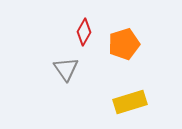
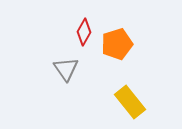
orange pentagon: moved 7 px left
yellow rectangle: rotated 68 degrees clockwise
